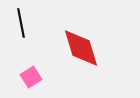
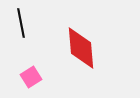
red diamond: rotated 12 degrees clockwise
